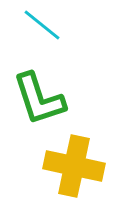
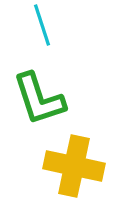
cyan line: rotated 33 degrees clockwise
